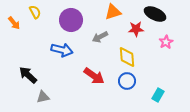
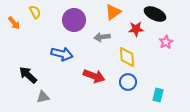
orange triangle: rotated 18 degrees counterclockwise
purple circle: moved 3 px right
gray arrow: moved 2 px right; rotated 21 degrees clockwise
blue arrow: moved 4 px down
red arrow: rotated 15 degrees counterclockwise
blue circle: moved 1 px right, 1 px down
cyan rectangle: rotated 16 degrees counterclockwise
